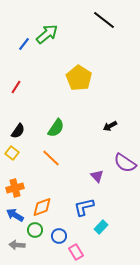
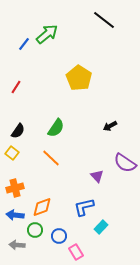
blue arrow: rotated 24 degrees counterclockwise
